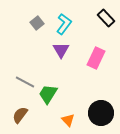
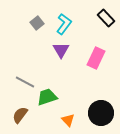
green trapezoid: moved 1 px left, 3 px down; rotated 40 degrees clockwise
